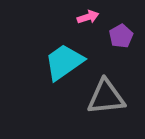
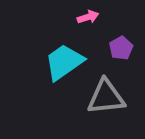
purple pentagon: moved 12 px down
